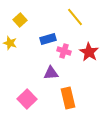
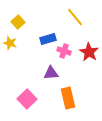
yellow square: moved 2 px left, 2 px down
